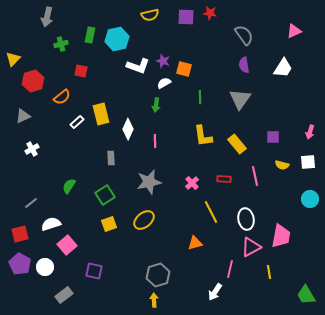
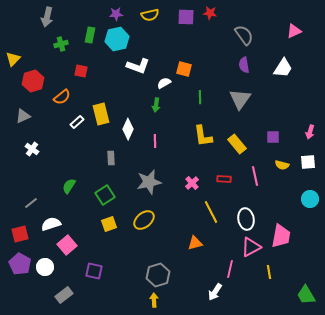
purple star at (163, 61): moved 47 px left, 47 px up; rotated 24 degrees counterclockwise
white cross at (32, 149): rotated 24 degrees counterclockwise
